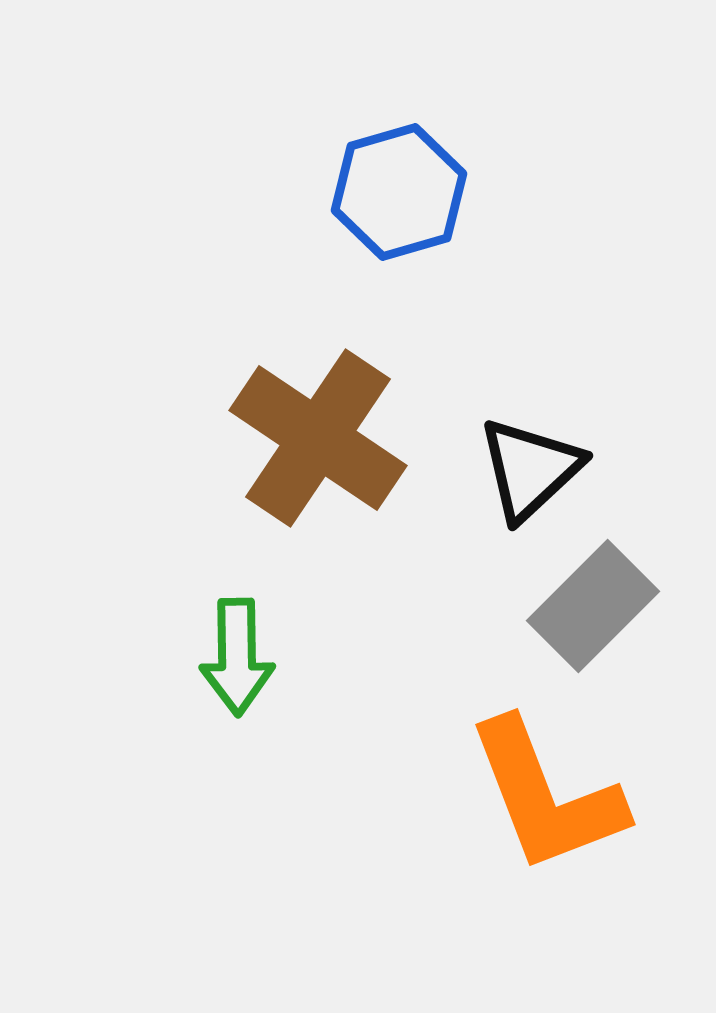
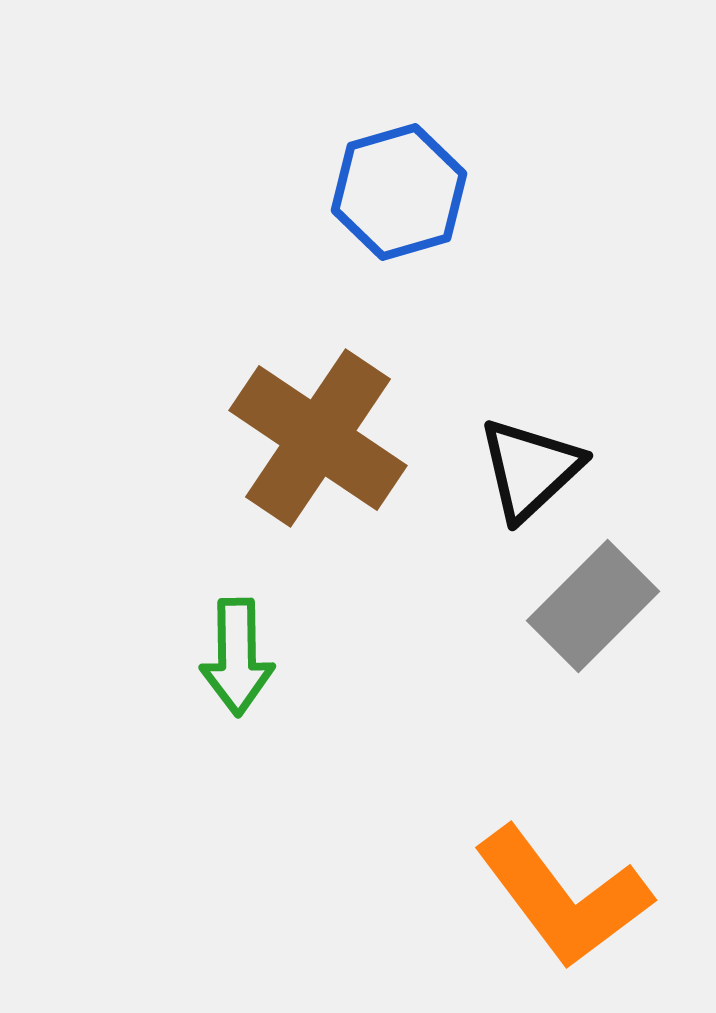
orange L-shape: moved 17 px right, 101 px down; rotated 16 degrees counterclockwise
